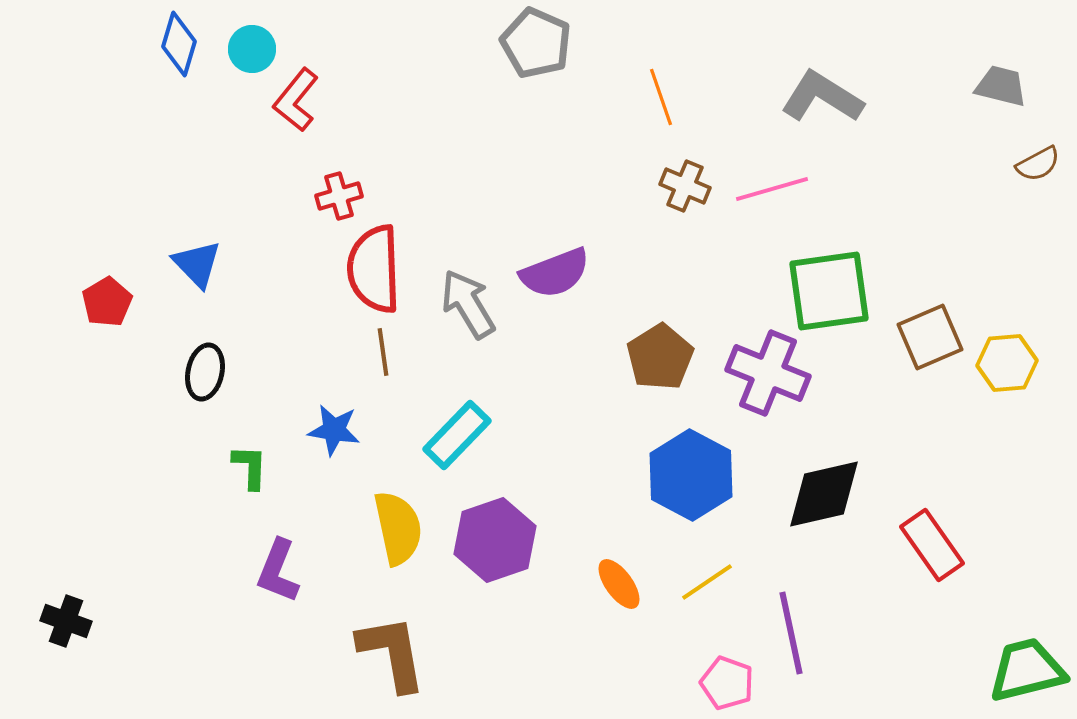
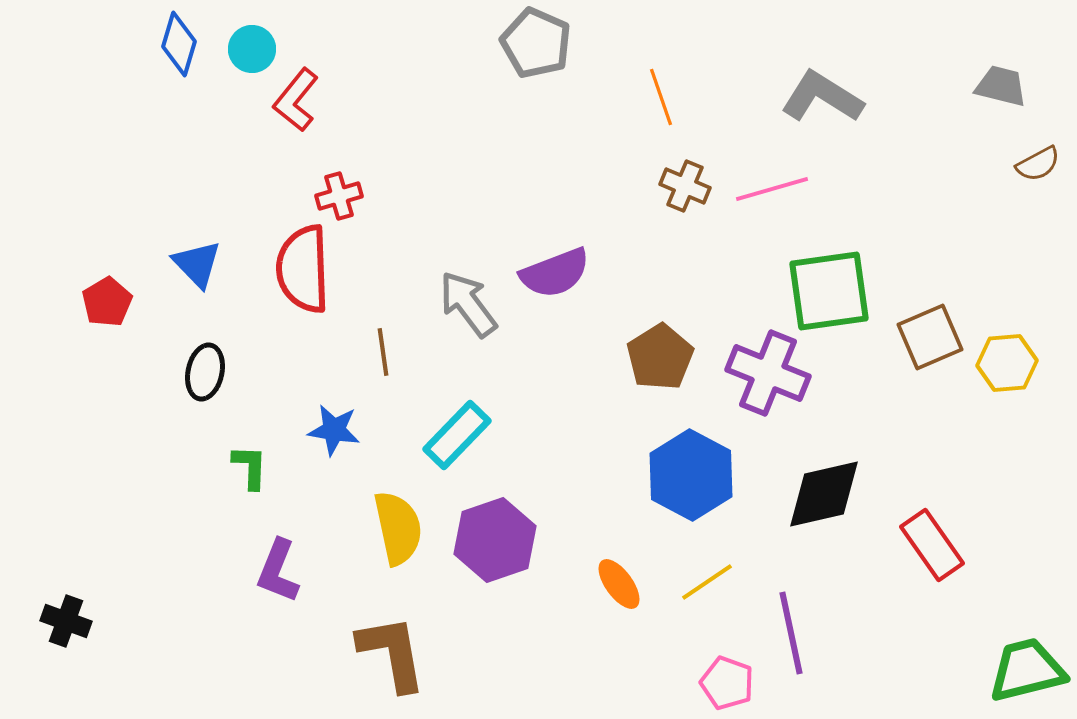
red semicircle: moved 71 px left
gray arrow: rotated 6 degrees counterclockwise
